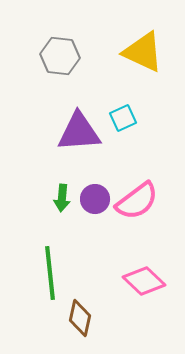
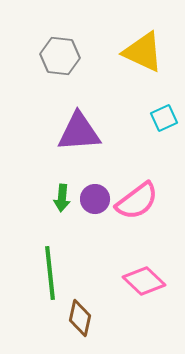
cyan square: moved 41 px right
